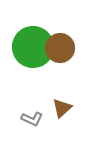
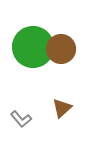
brown circle: moved 1 px right, 1 px down
gray L-shape: moved 11 px left; rotated 25 degrees clockwise
